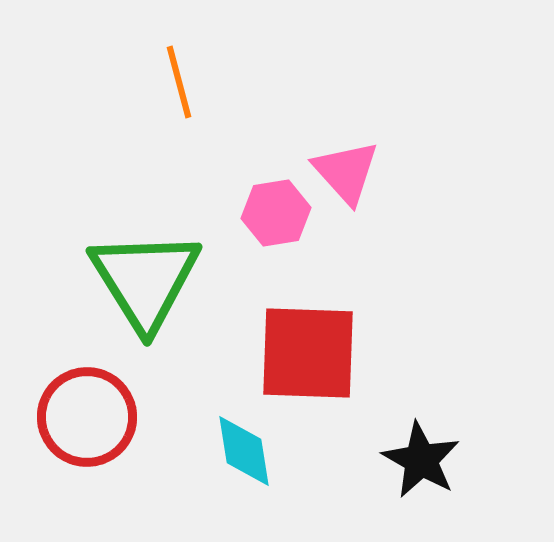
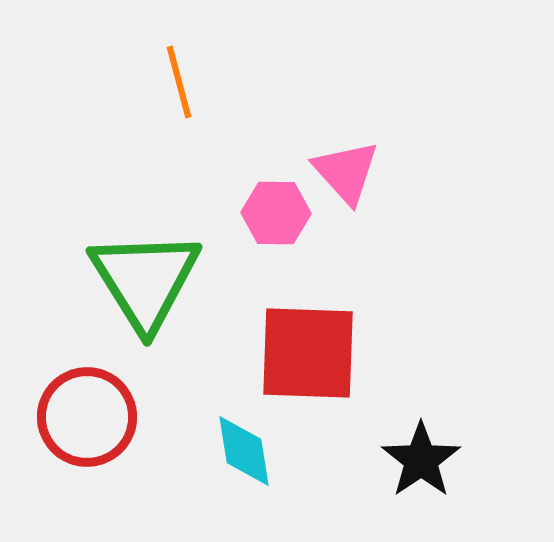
pink hexagon: rotated 10 degrees clockwise
black star: rotated 8 degrees clockwise
